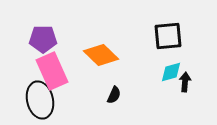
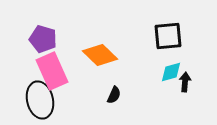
purple pentagon: rotated 16 degrees clockwise
orange diamond: moved 1 px left
